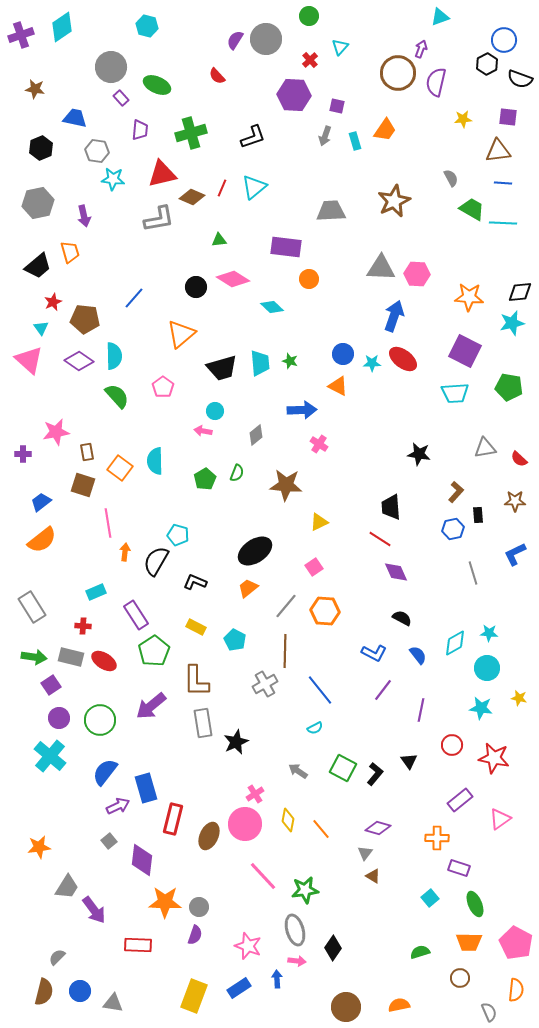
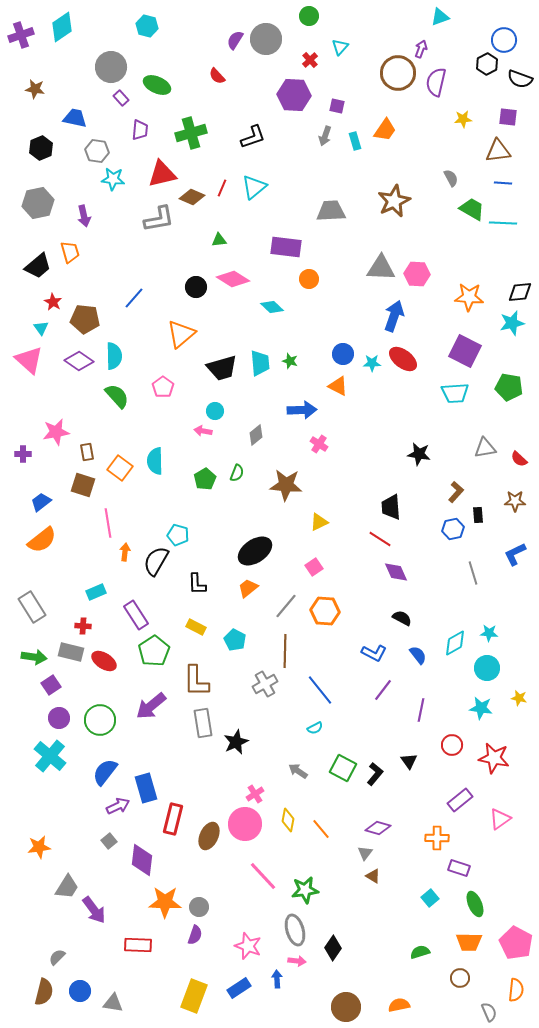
red star at (53, 302): rotated 18 degrees counterclockwise
black L-shape at (195, 582): moved 2 px right, 2 px down; rotated 115 degrees counterclockwise
gray rectangle at (71, 657): moved 5 px up
